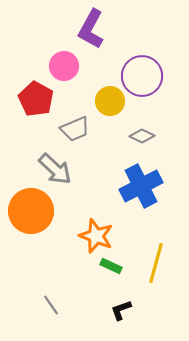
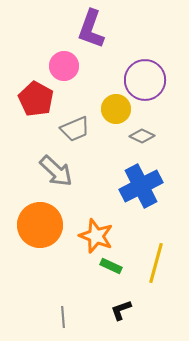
purple L-shape: rotated 9 degrees counterclockwise
purple circle: moved 3 px right, 4 px down
yellow circle: moved 6 px right, 8 px down
gray arrow: moved 1 px right, 2 px down
orange circle: moved 9 px right, 14 px down
gray line: moved 12 px right, 12 px down; rotated 30 degrees clockwise
